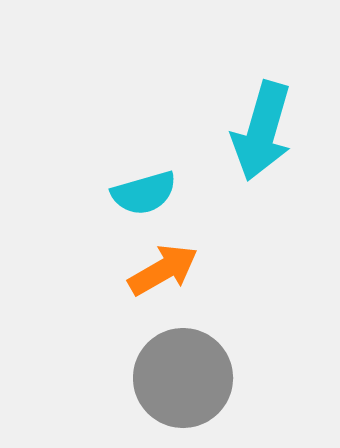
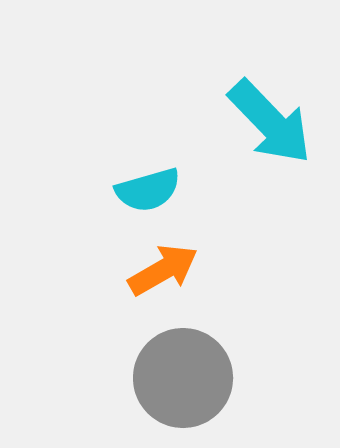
cyan arrow: moved 8 px right, 9 px up; rotated 60 degrees counterclockwise
cyan semicircle: moved 4 px right, 3 px up
